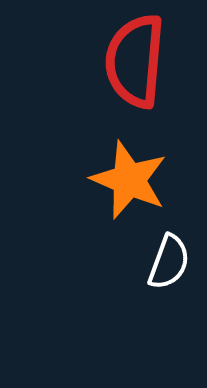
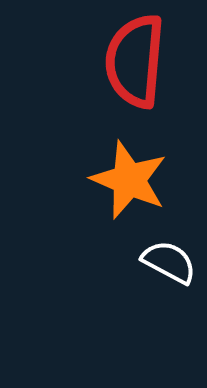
white semicircle: rotated 82 degrees counterclockwise
